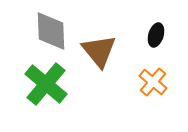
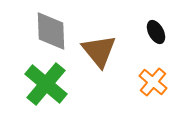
black ellipse: moved 3 px up; rotated 45 degrees counterclockwise
